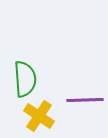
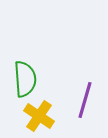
purple line: rotated 72 degrees counterclockwise
